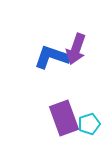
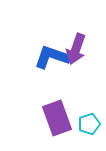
purple rectangle: moved 7 px left
